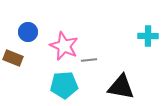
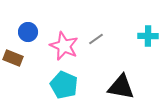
gray line: moved 7 px right, 21 px up; rotated 28 degrees counterclockwise
cyan pentagon: rotated 28 degrees clockwise
